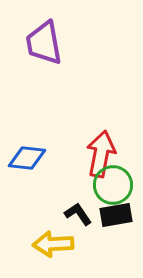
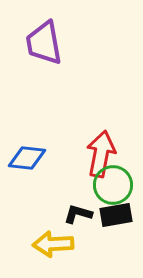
black L-shape: rotated 40 degrees counterclockwise
